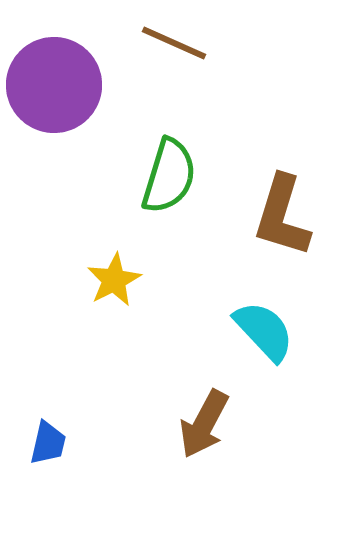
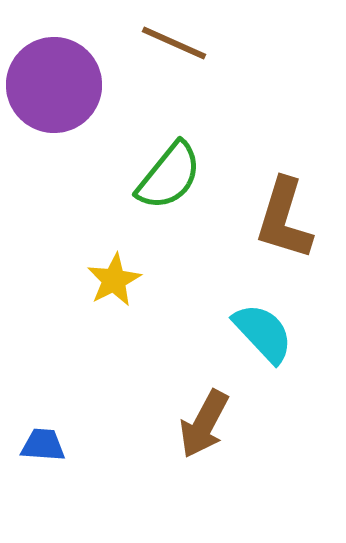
green semicircle: rotated 22 degrees clockwise
brown L-shape: moved 2 px right, 3 px down
cyan semicircle: moved 1 px left, 2 px down
blue trapezoid: moved 5 px left, 2 px down; rotated 99 degrees counterclockwise
